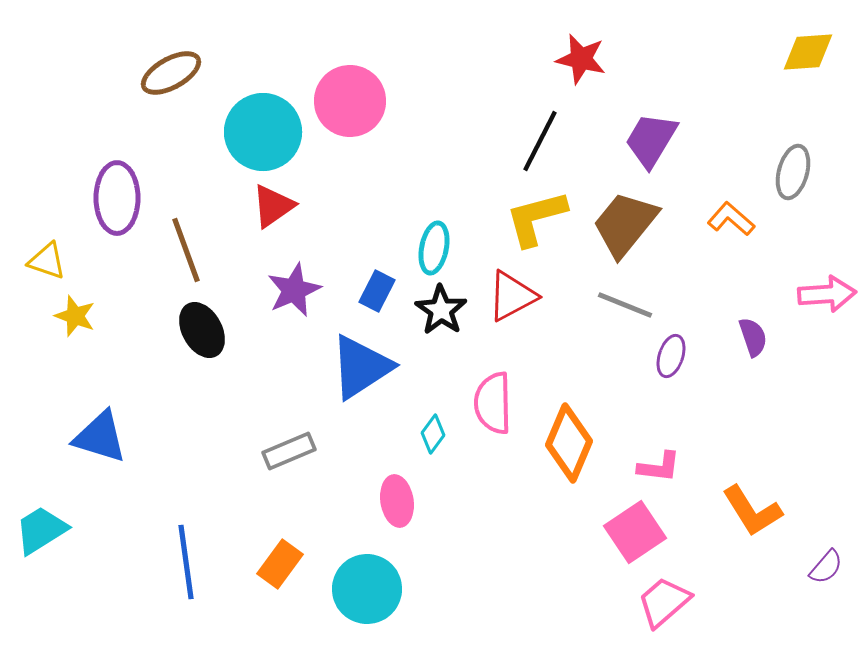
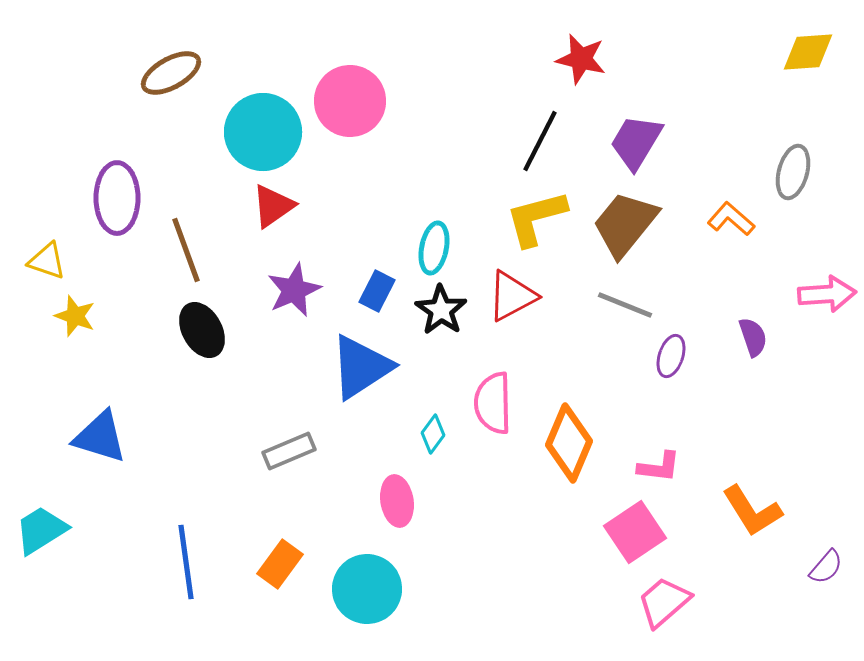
purple trapezoid at (651, 140): moved 15 px left, 2 px down
